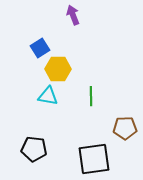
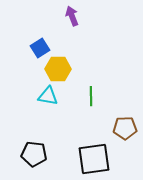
purple arrow: moved 1 px left, 1 px down
black pentagon: moved 5 px down
